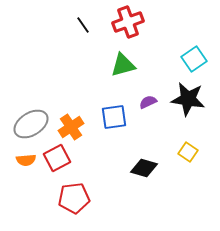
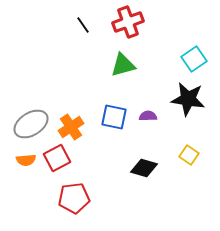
purple semicircle: moved 14 px down; rotated 24 degrees clockwise
blue square: rotated 20 degrees clockwise
yellow square: moved 1 px right, 3 px down
